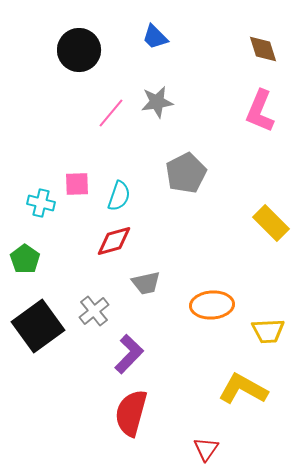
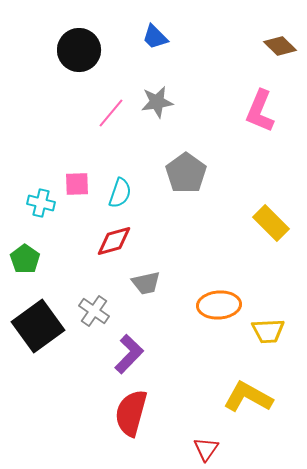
brown diamond: moved 17 px right, 3 px up; rotated 28 degrees counterclockwise
gray pentagon: rotated 9 degrees counterclockwise
cyan semicircle: moved 1 px right, 3 px up
orange ellipse: moved 7 px right
gray cross: rotated 16 degrees counterclockwise
yellow L-shape: moved 5 px right, 8 px down
